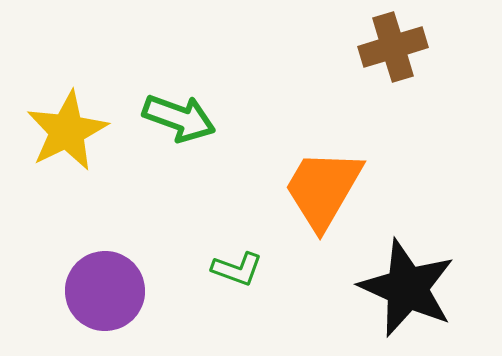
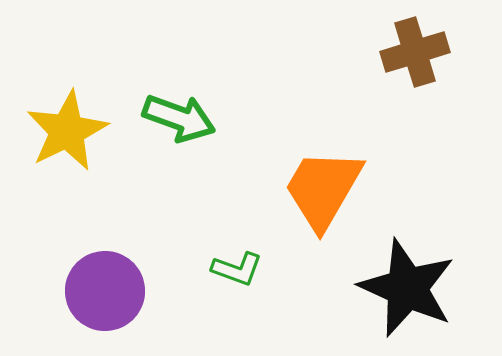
brown cross: moved 22 px right, 5 px down
